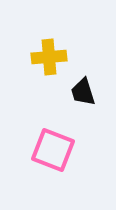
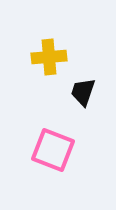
black trapezoid: rotated 36 degrees clockwise
